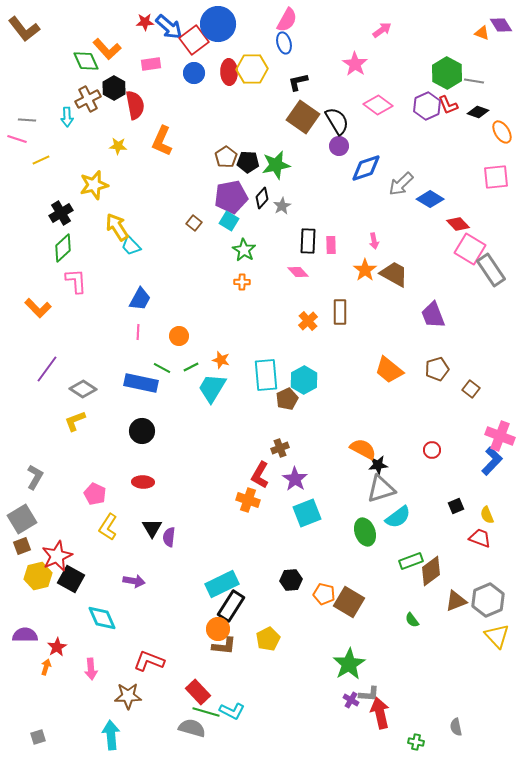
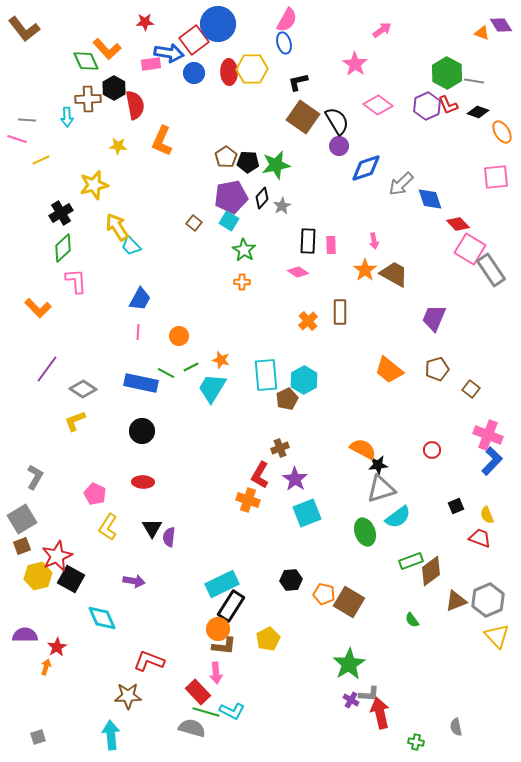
blue arrow at (169, 27): moved 26 px down; rotated 32 degrees counterclockwise
brown cross at (88, 99): rotated 25 degrees clockwise
blue diamond at (430, 199): rotated 40 degrees clockwise
pink diamond at (298, 272): rotated 15 degrees counterclockwise
purple trapezoid at (433, 315): moved 1 px right, 3 px down; rotated 44 degrees clockwise
green line at (162, 368): moved 4 px right, 5 px down
pink cross at (500, 436): moved 12 px left, 1 px up
pink arrow at (91, 669): moved 125 px right, 4 px down
